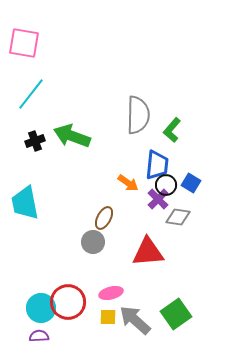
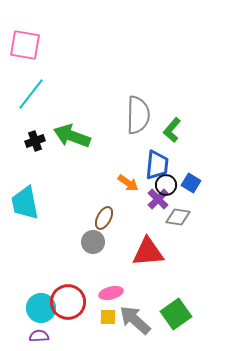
pink square: moved 1 px right, 2 px down
